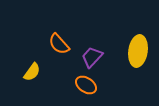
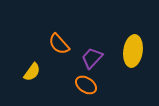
yellow ellipse: moved 5 px left
purple trapezoid: moved 1 px down
